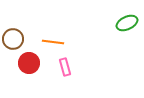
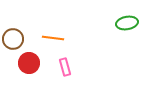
green ellipse: rotated 15 degrees clockwise
orange line: moved 4 px up
